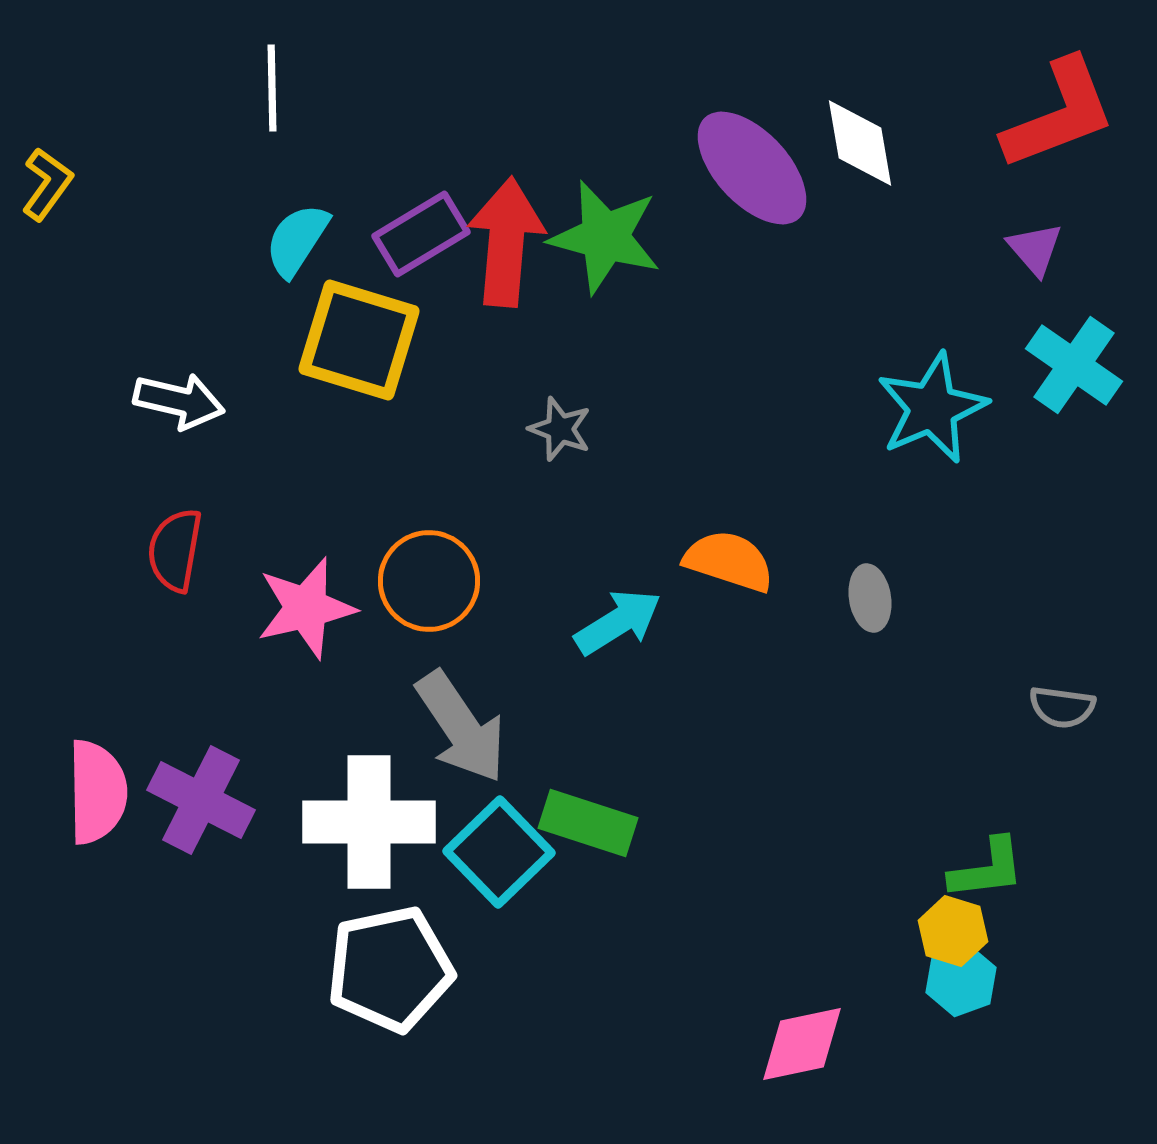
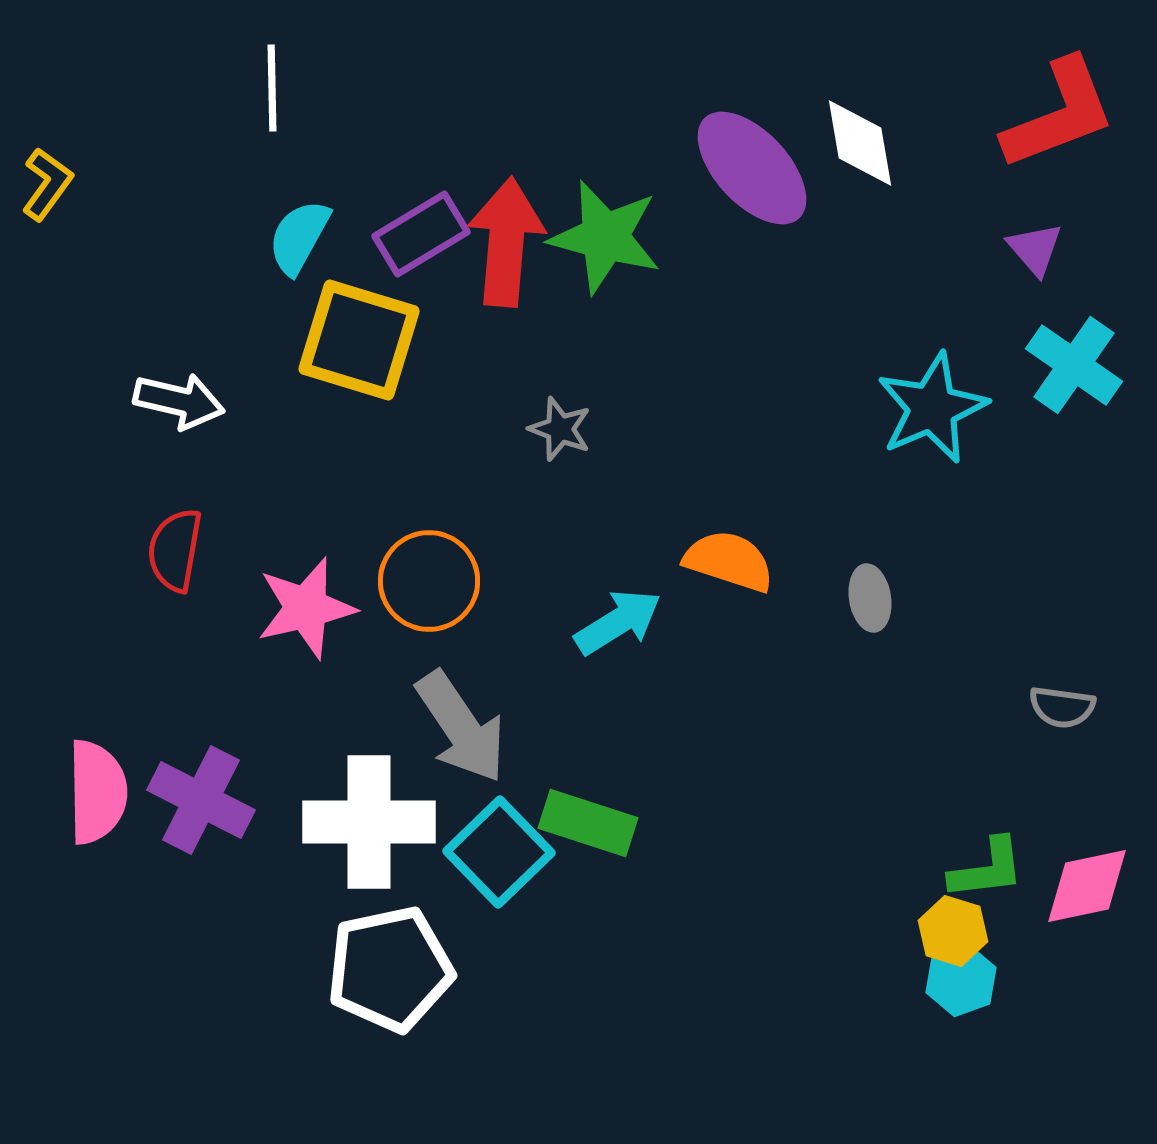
cyan semicircle: moved 2 px right, 3 px up; rotated 4 degrees counterclockwise
pink diamond: moved 285 px right, 158 px up
